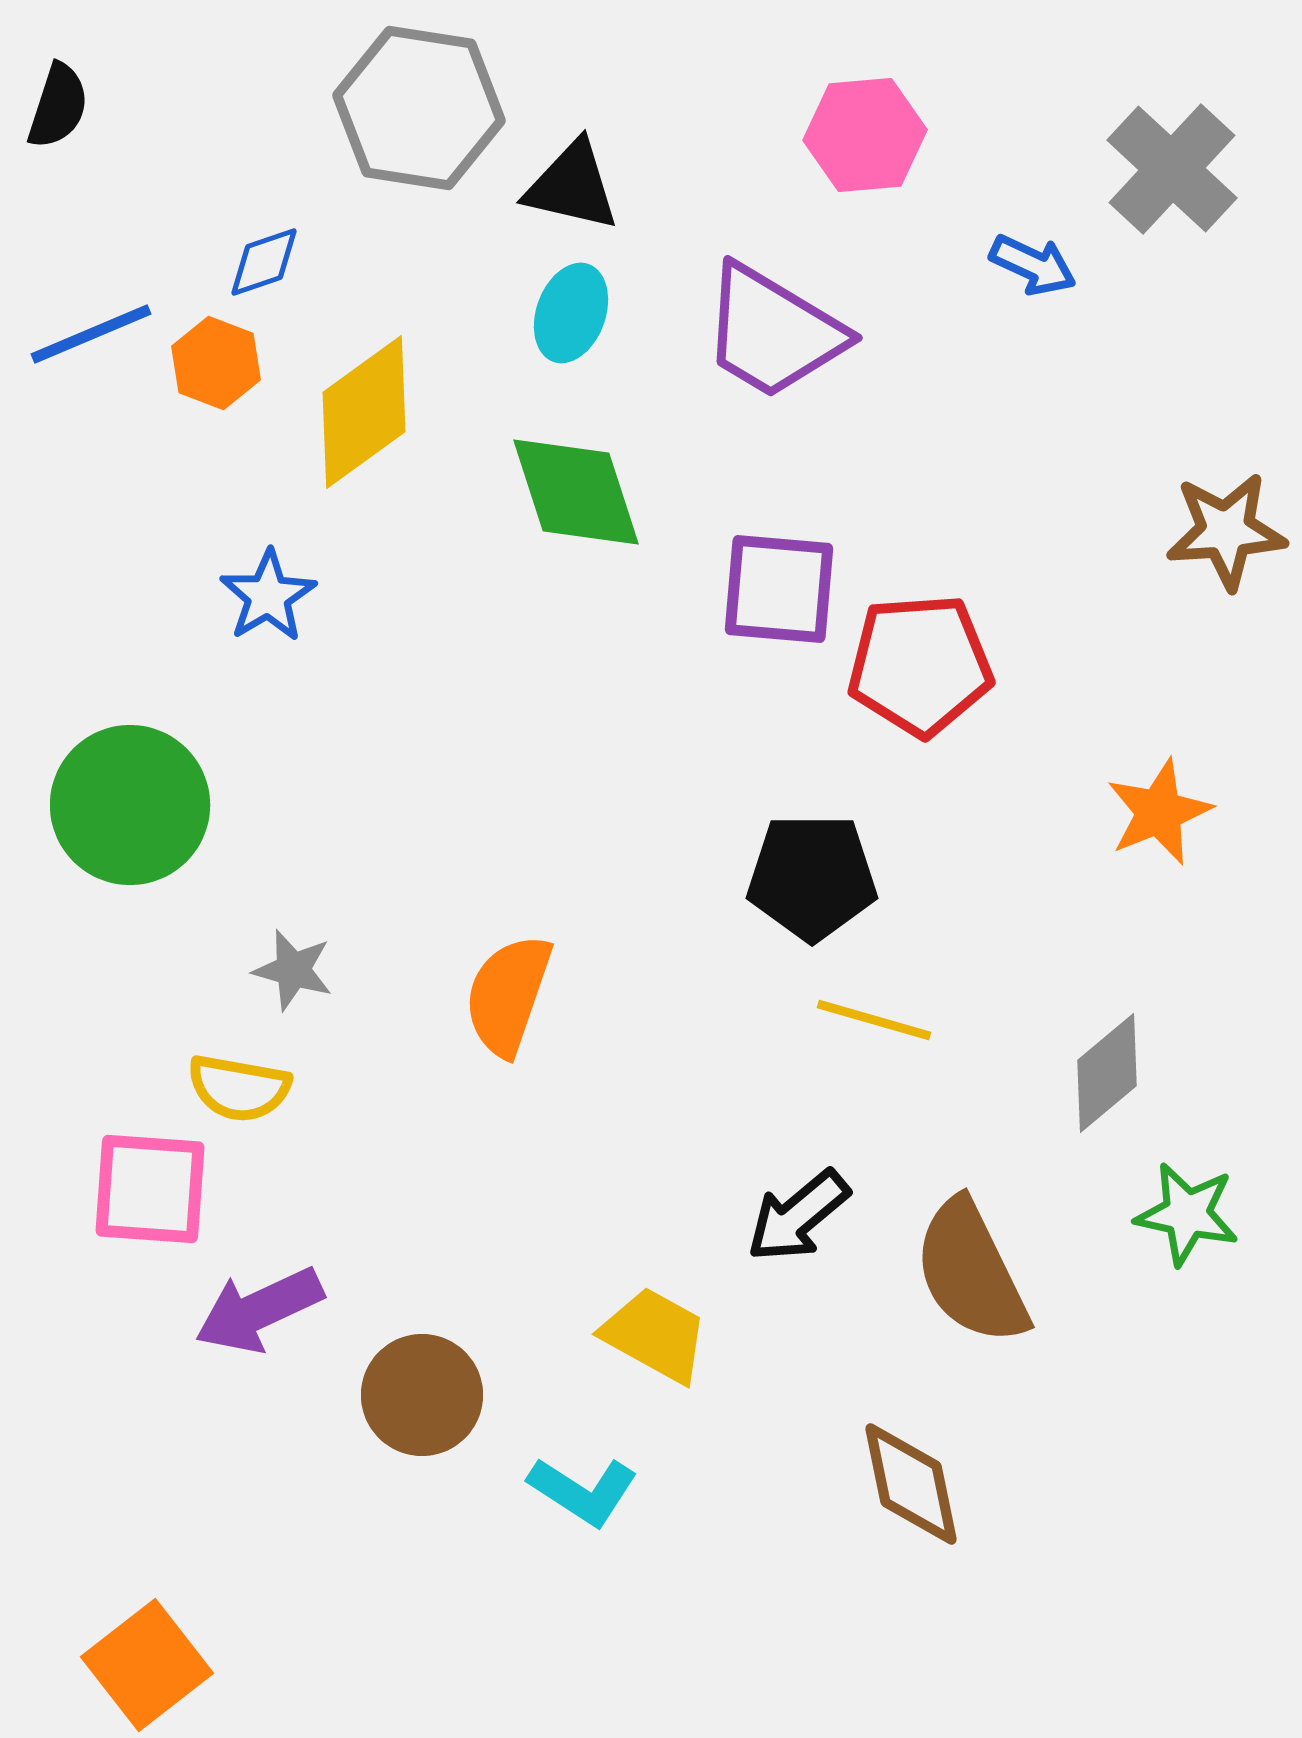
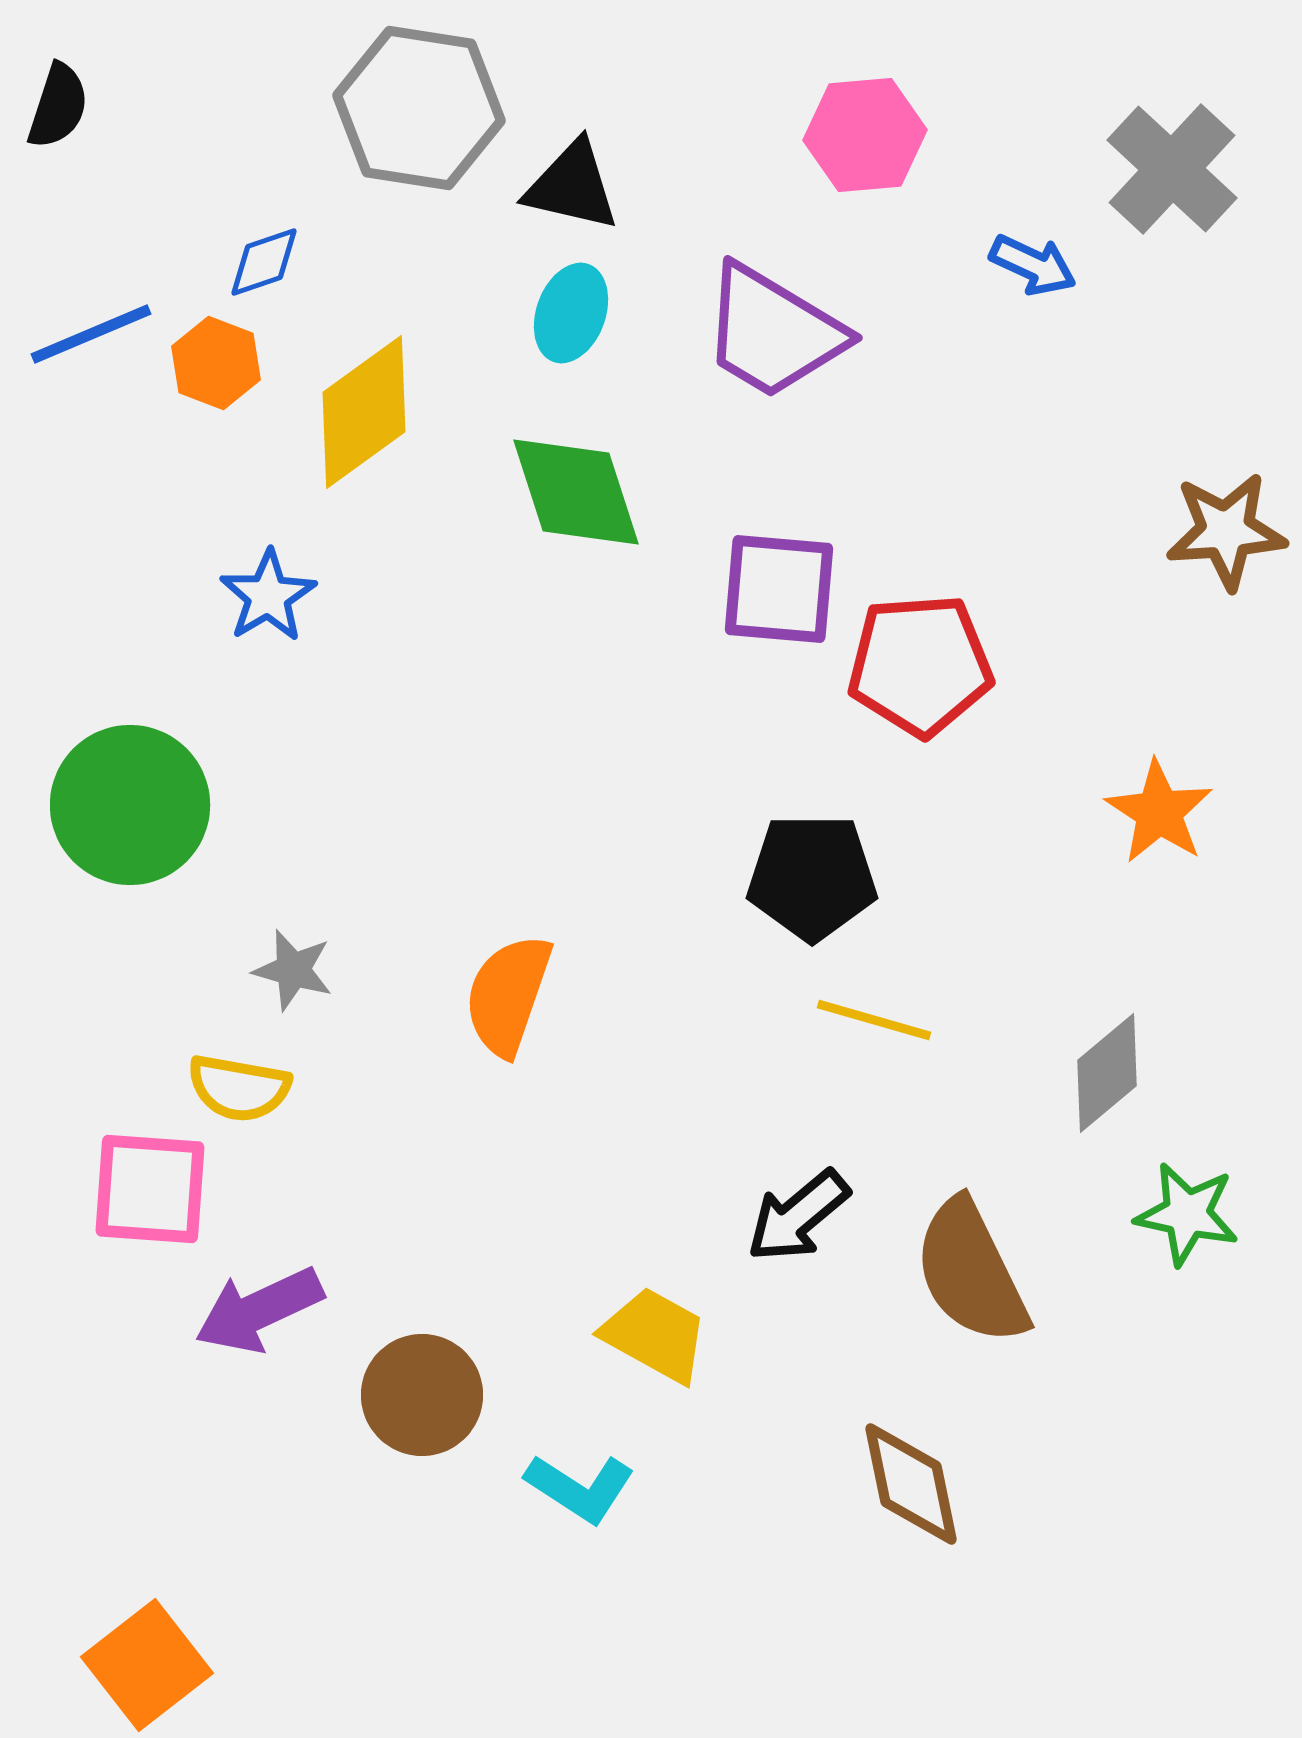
orange star: rotated 17 degrees counterclockwise
cyan L-shape: moved 3 px left, 3 px up
